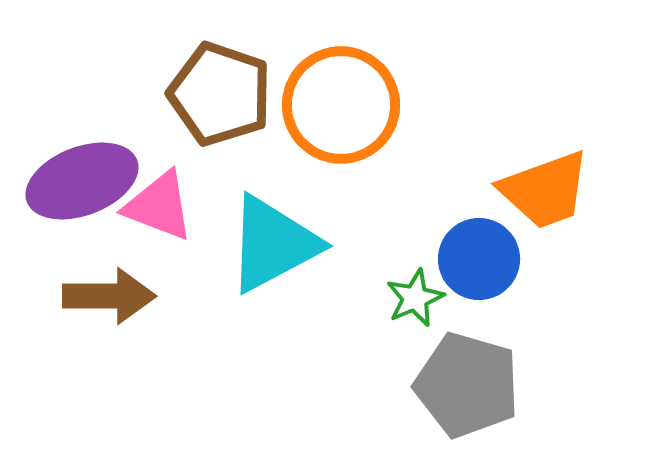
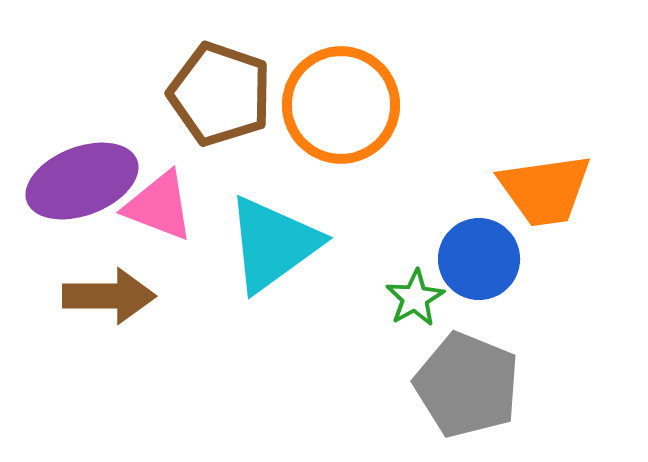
orange trapezoid: rotated 12 degrees clockwise
cyan triangle: rotated 8 degrees counterclockwise
green star: rotated 6 degrees counterclockwise
gray pentagon: rotated 6 degrees clockwise
